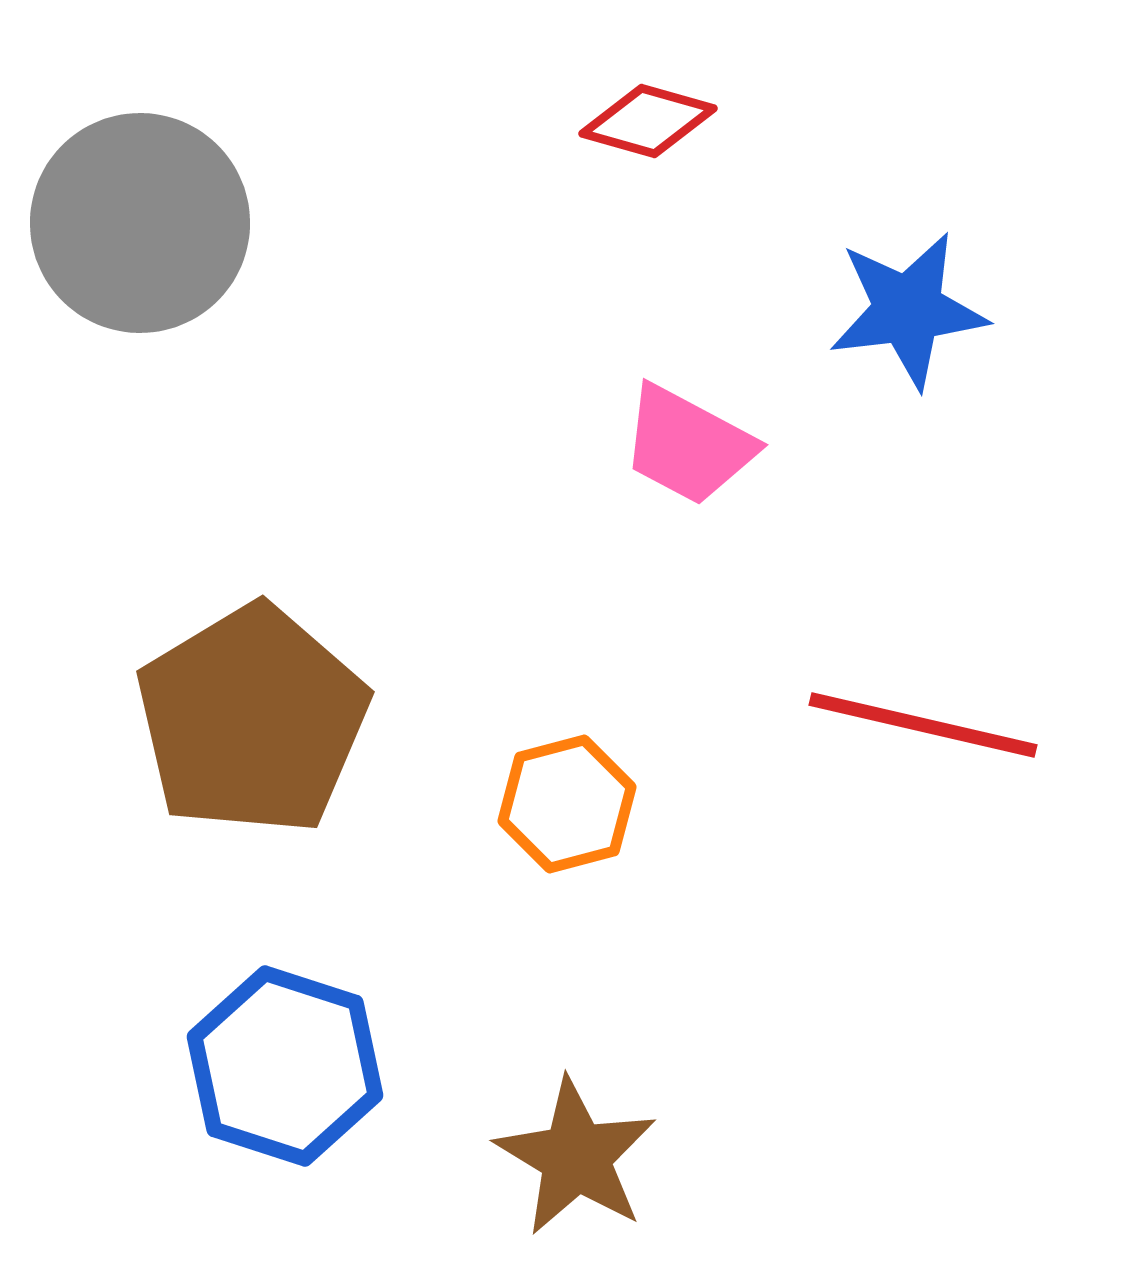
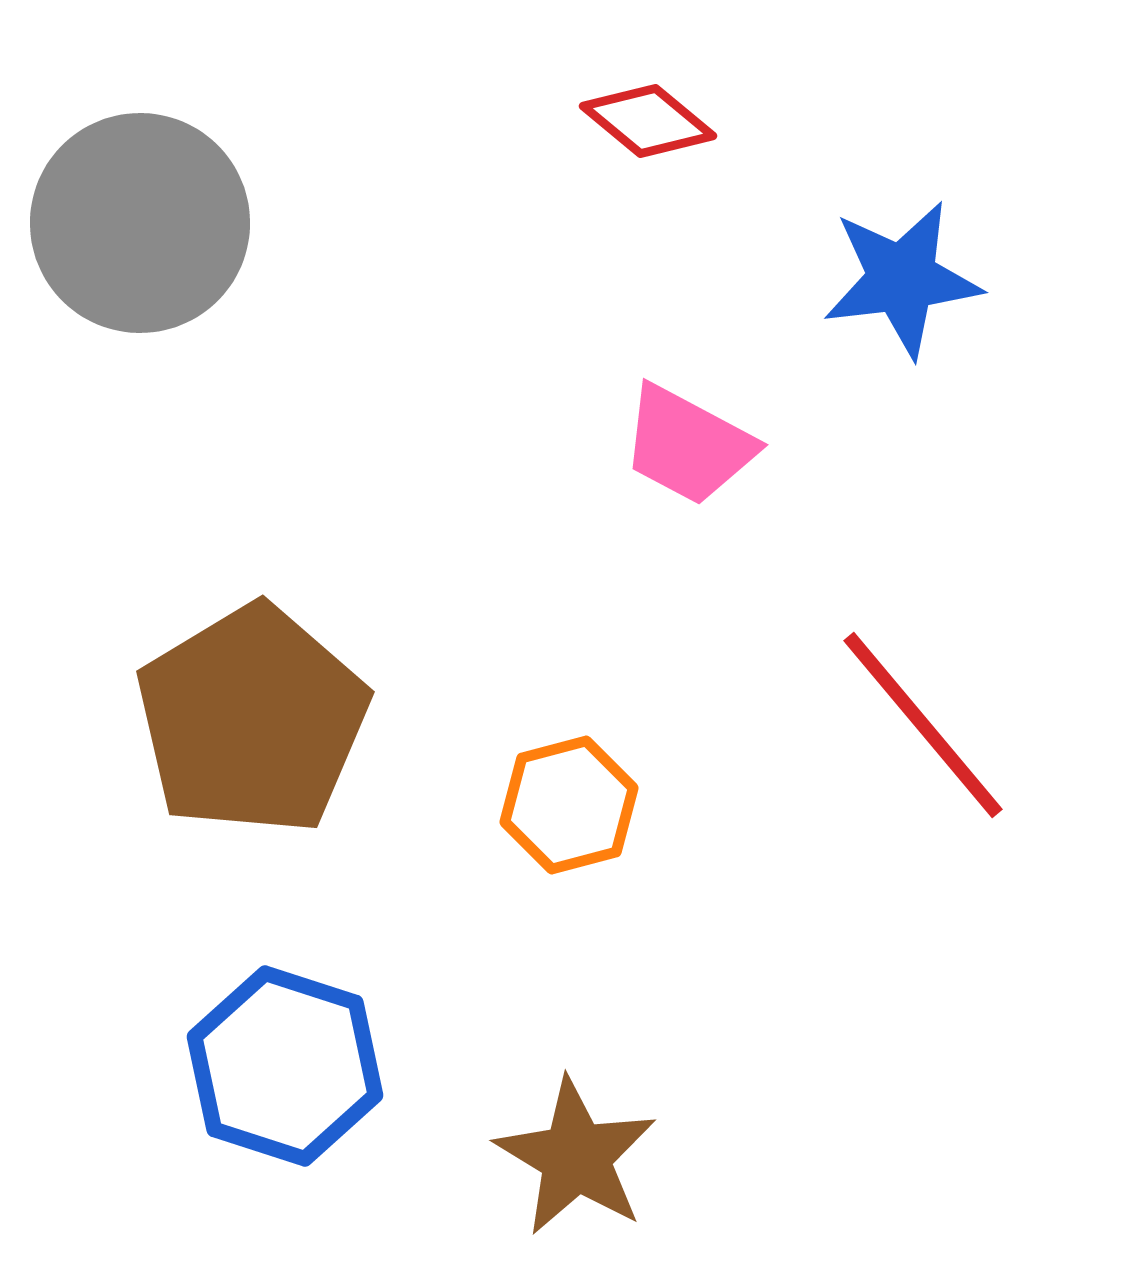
red diamond: rotated 24 degrees clockwise
blue star: moved 6 px left, 31 px up
red line: rotated 37 degrees clockwise
orange hexagon: moved 2 px right, 1 px down
